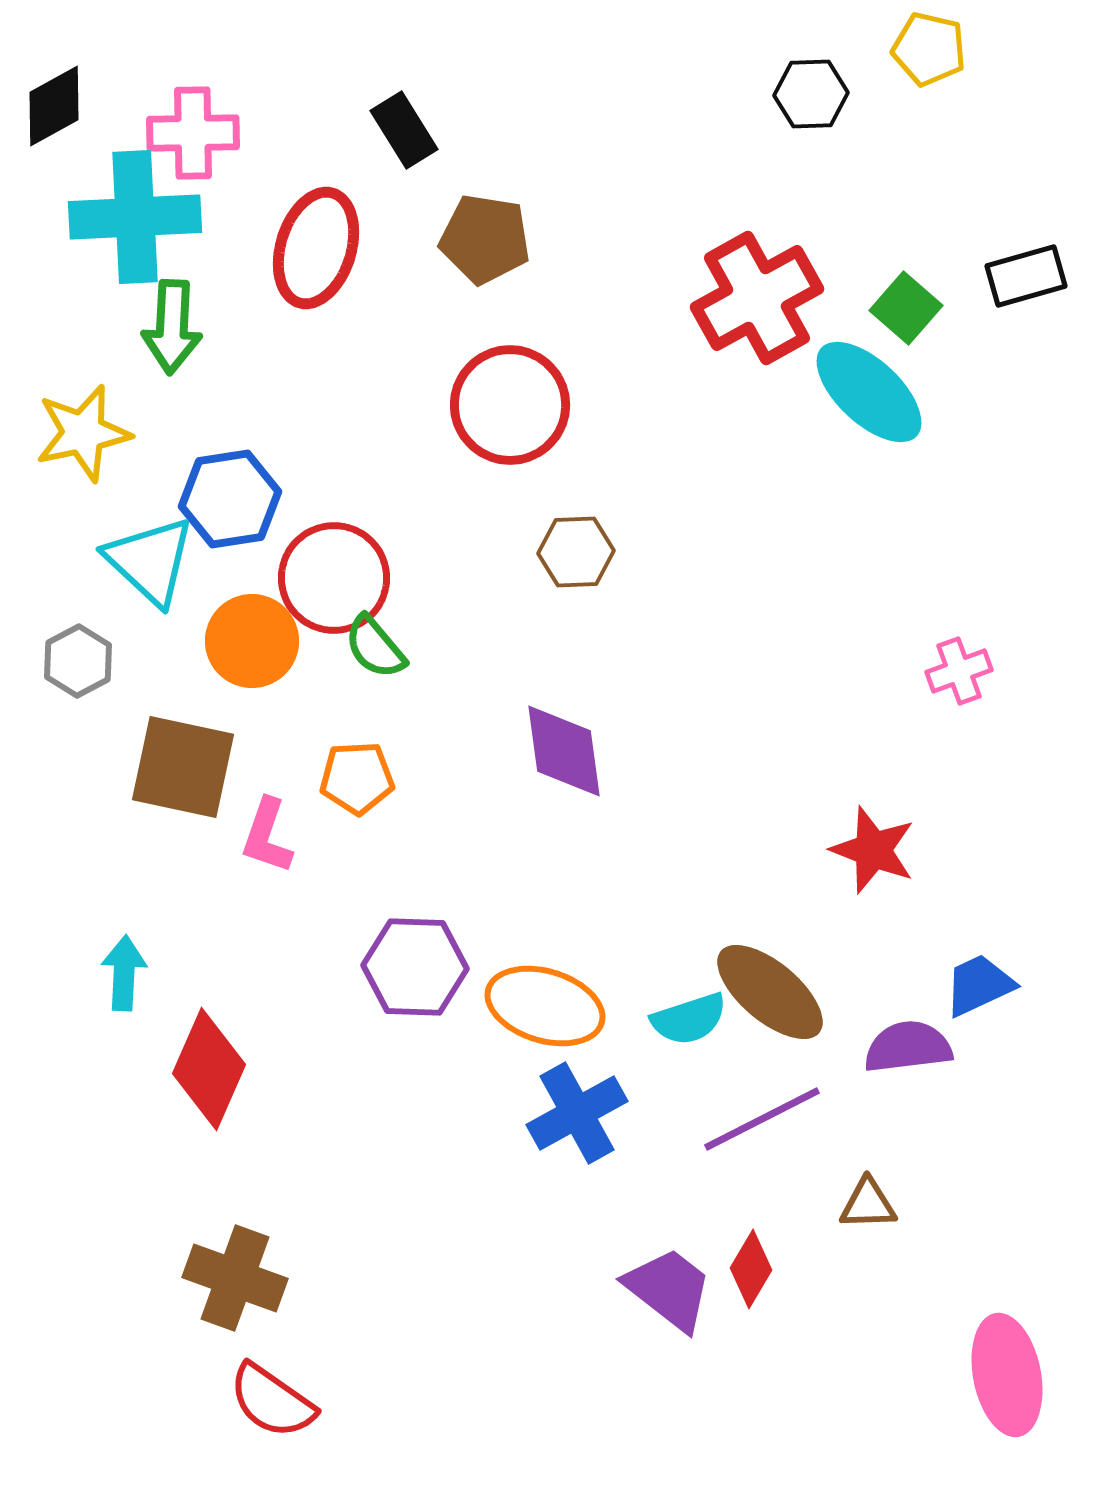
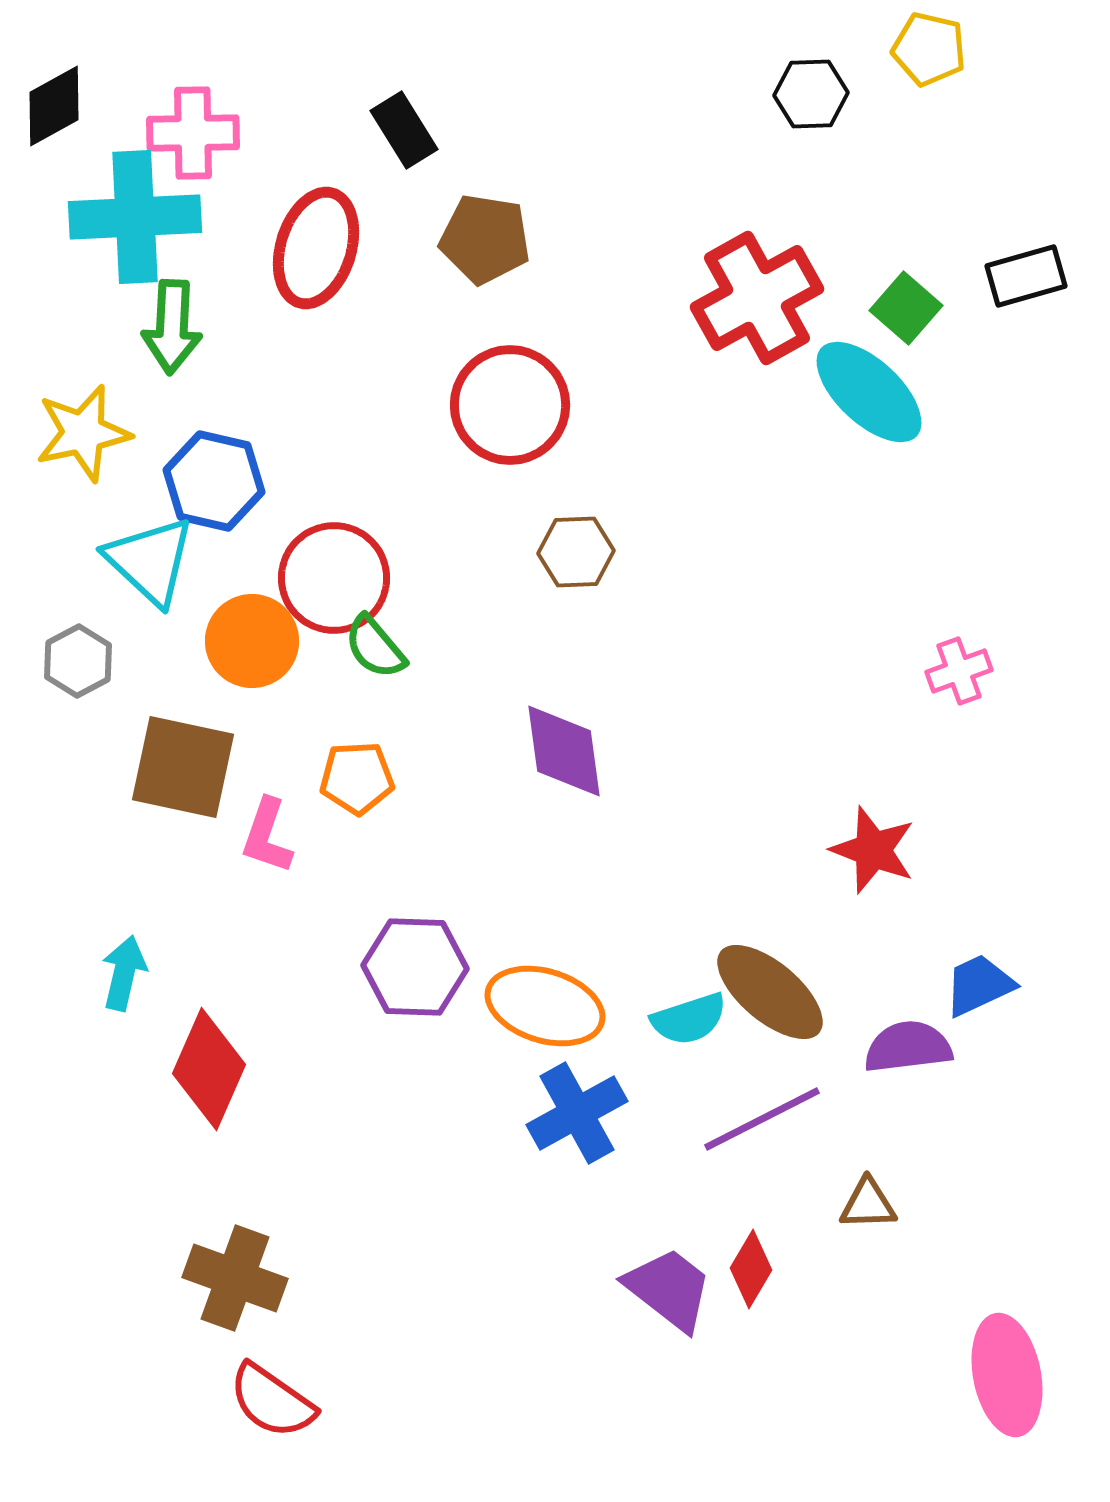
blue hexagon at (230, 499): moved 16 px left, 18 px up; rotated 22 degrees clockwise
cyan arrow at (124, 973): rotated 10 degrees clockwise
